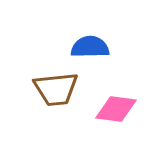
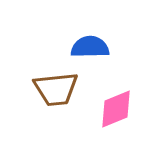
pink diamond: rotated 30 degrees counterclockwise
